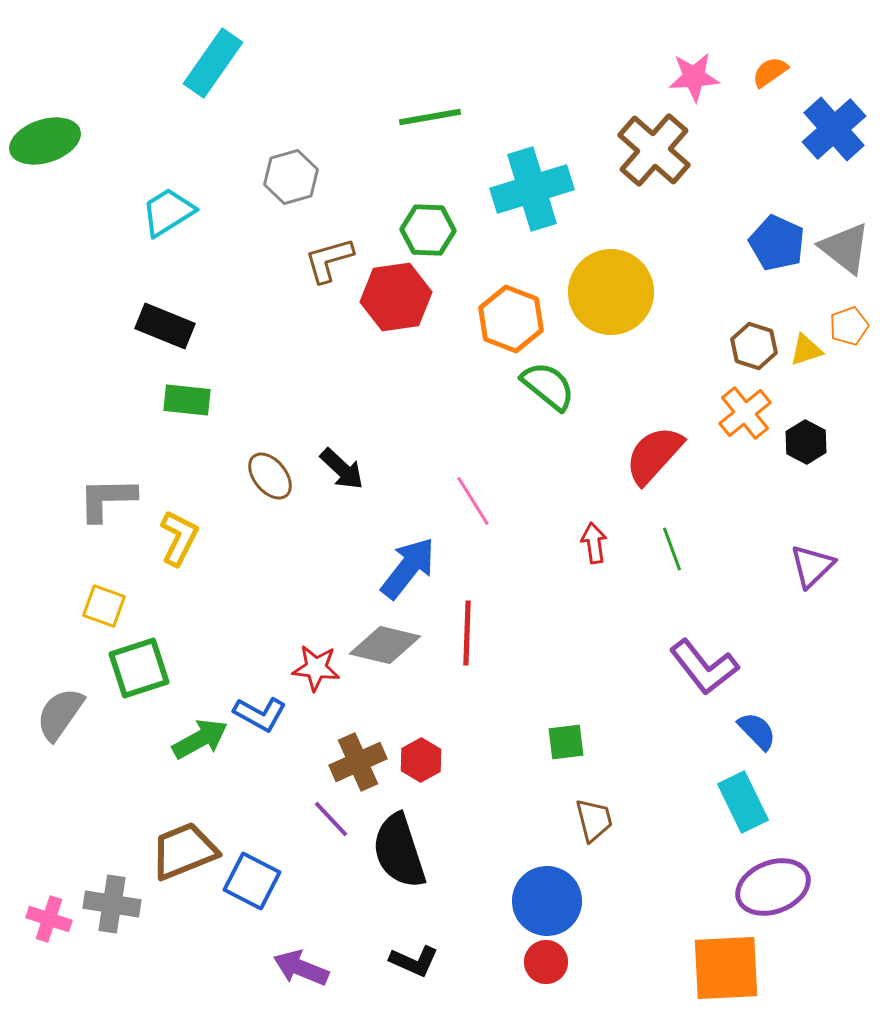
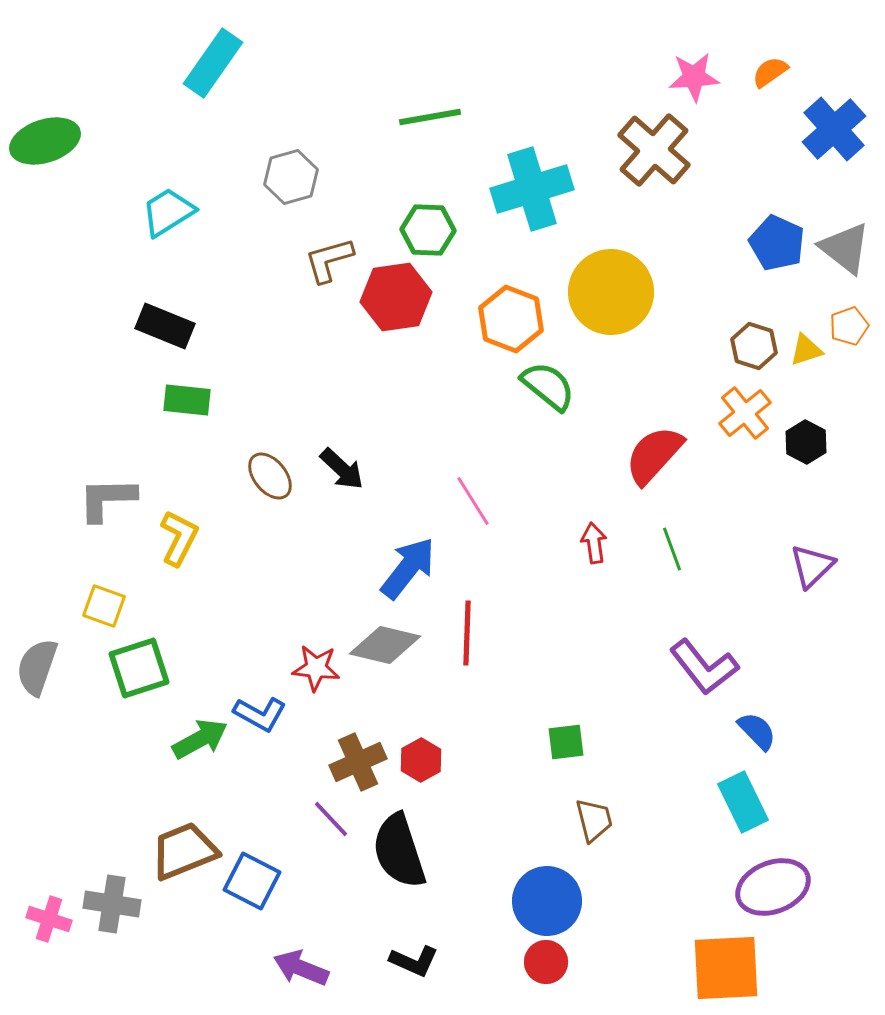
gray semicircle at (60, 714): moved 23 px left, 47 px up; rotated 16 degrees counterclockwise
